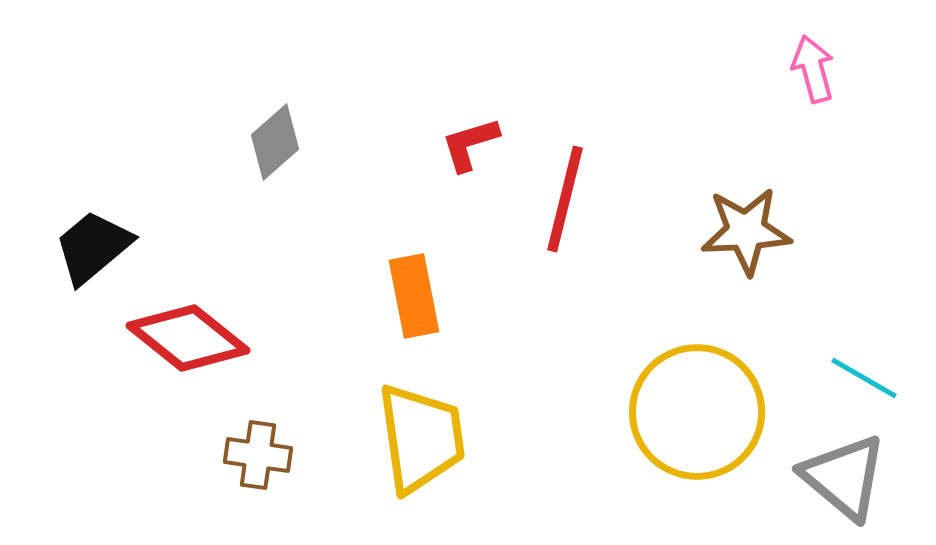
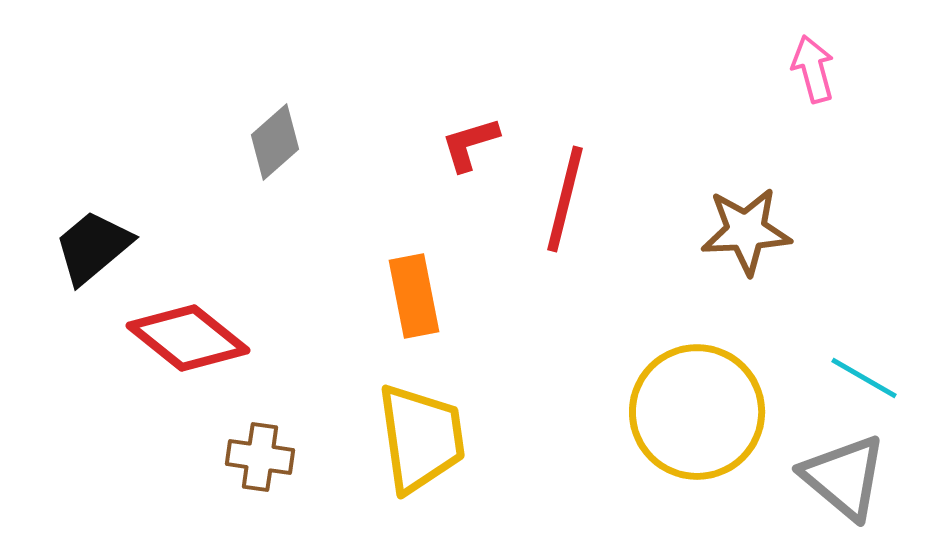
brown cross: moved 2 px right, 2 px down
